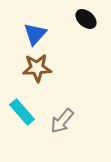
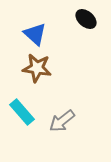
blue triangle: rotated 30 degrees counterclockwise
brown star: rotated 12 degrees clockwise
gray arrow: rotated 12 degrees clockwise
